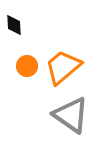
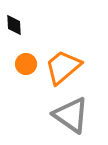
orange circle: moved 1 px left, 2 px up
